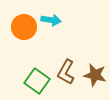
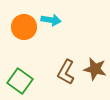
brown star: moved 6 px up
green square: moved 17 px left
